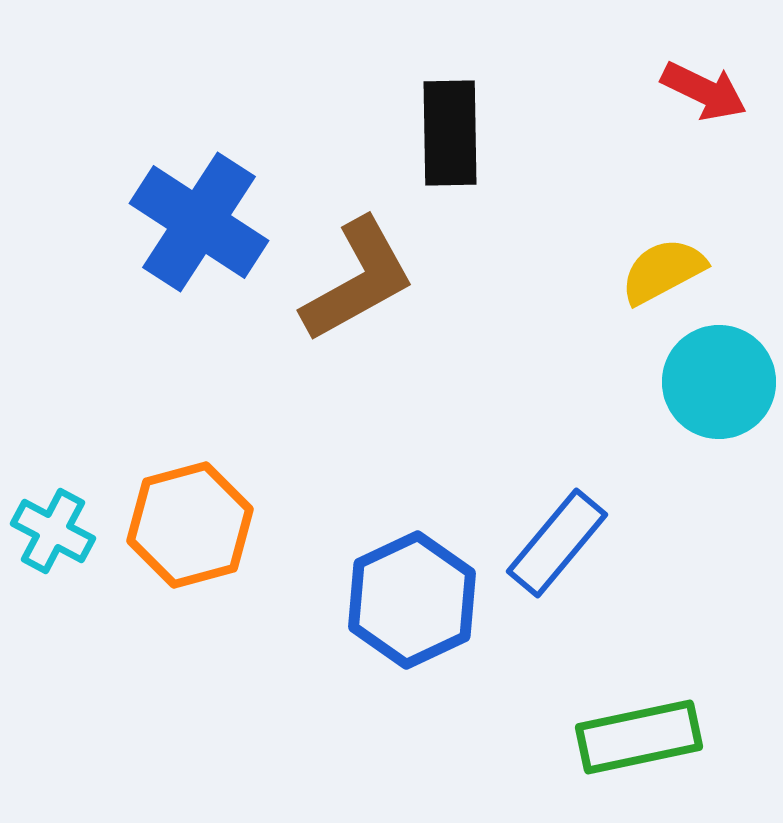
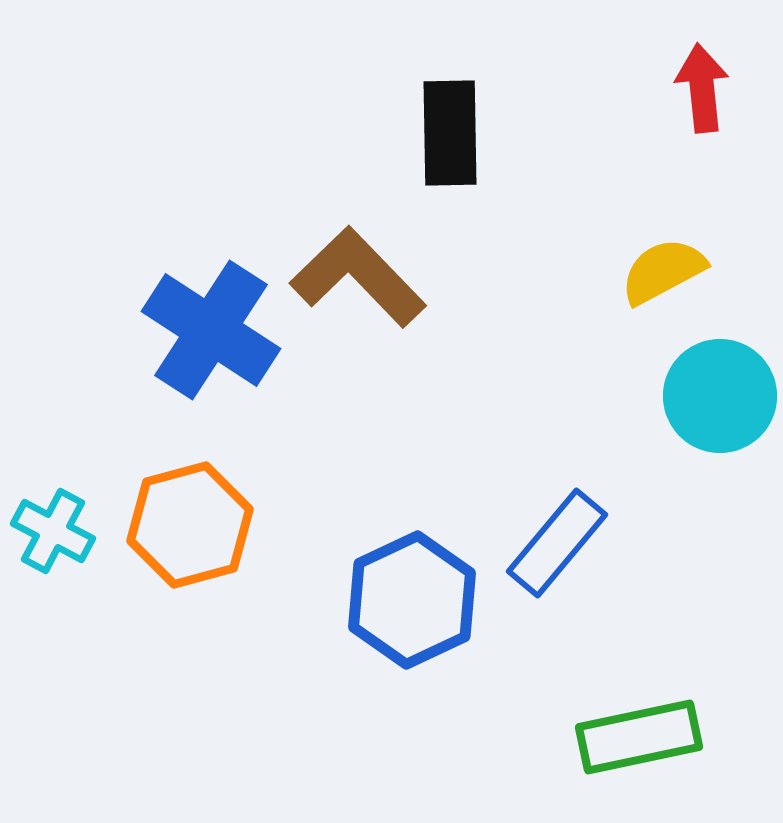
red arrow: moved 2 px left, 3 px up; rotated 122 degrees counterclockwise
blue cross: moved 12 px right, 108 px down
brown L-shape: moved 3 px up; rotated 105 degrees counterclockwise
cyan circle: moved 1 px right, 14 px down
